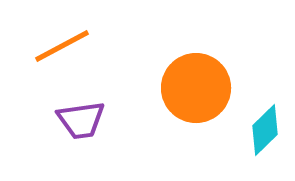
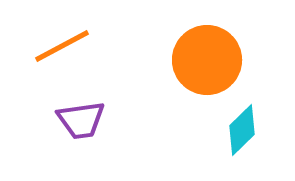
orange circle: moved 11 px right, 28 px up
cyan diamond: moved 23 px left
